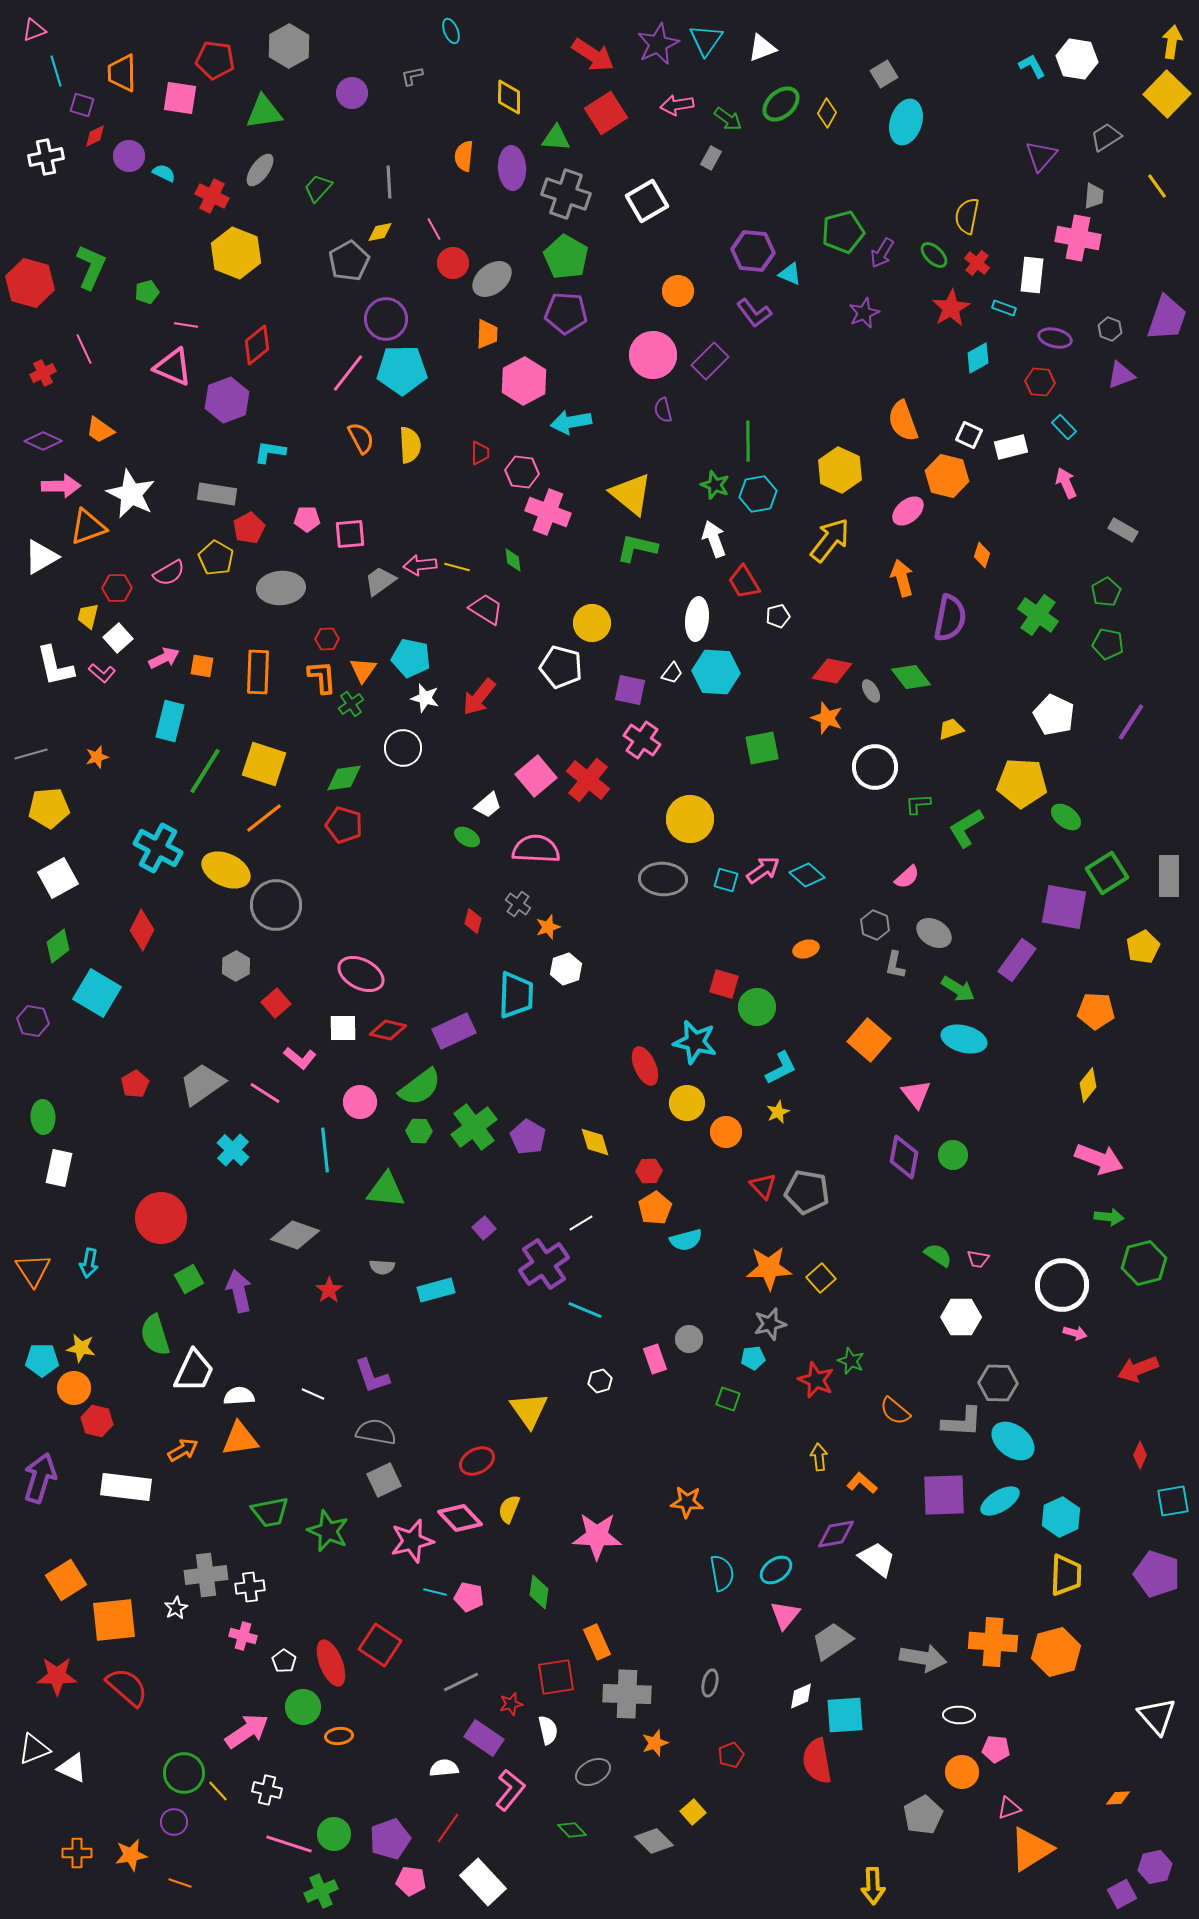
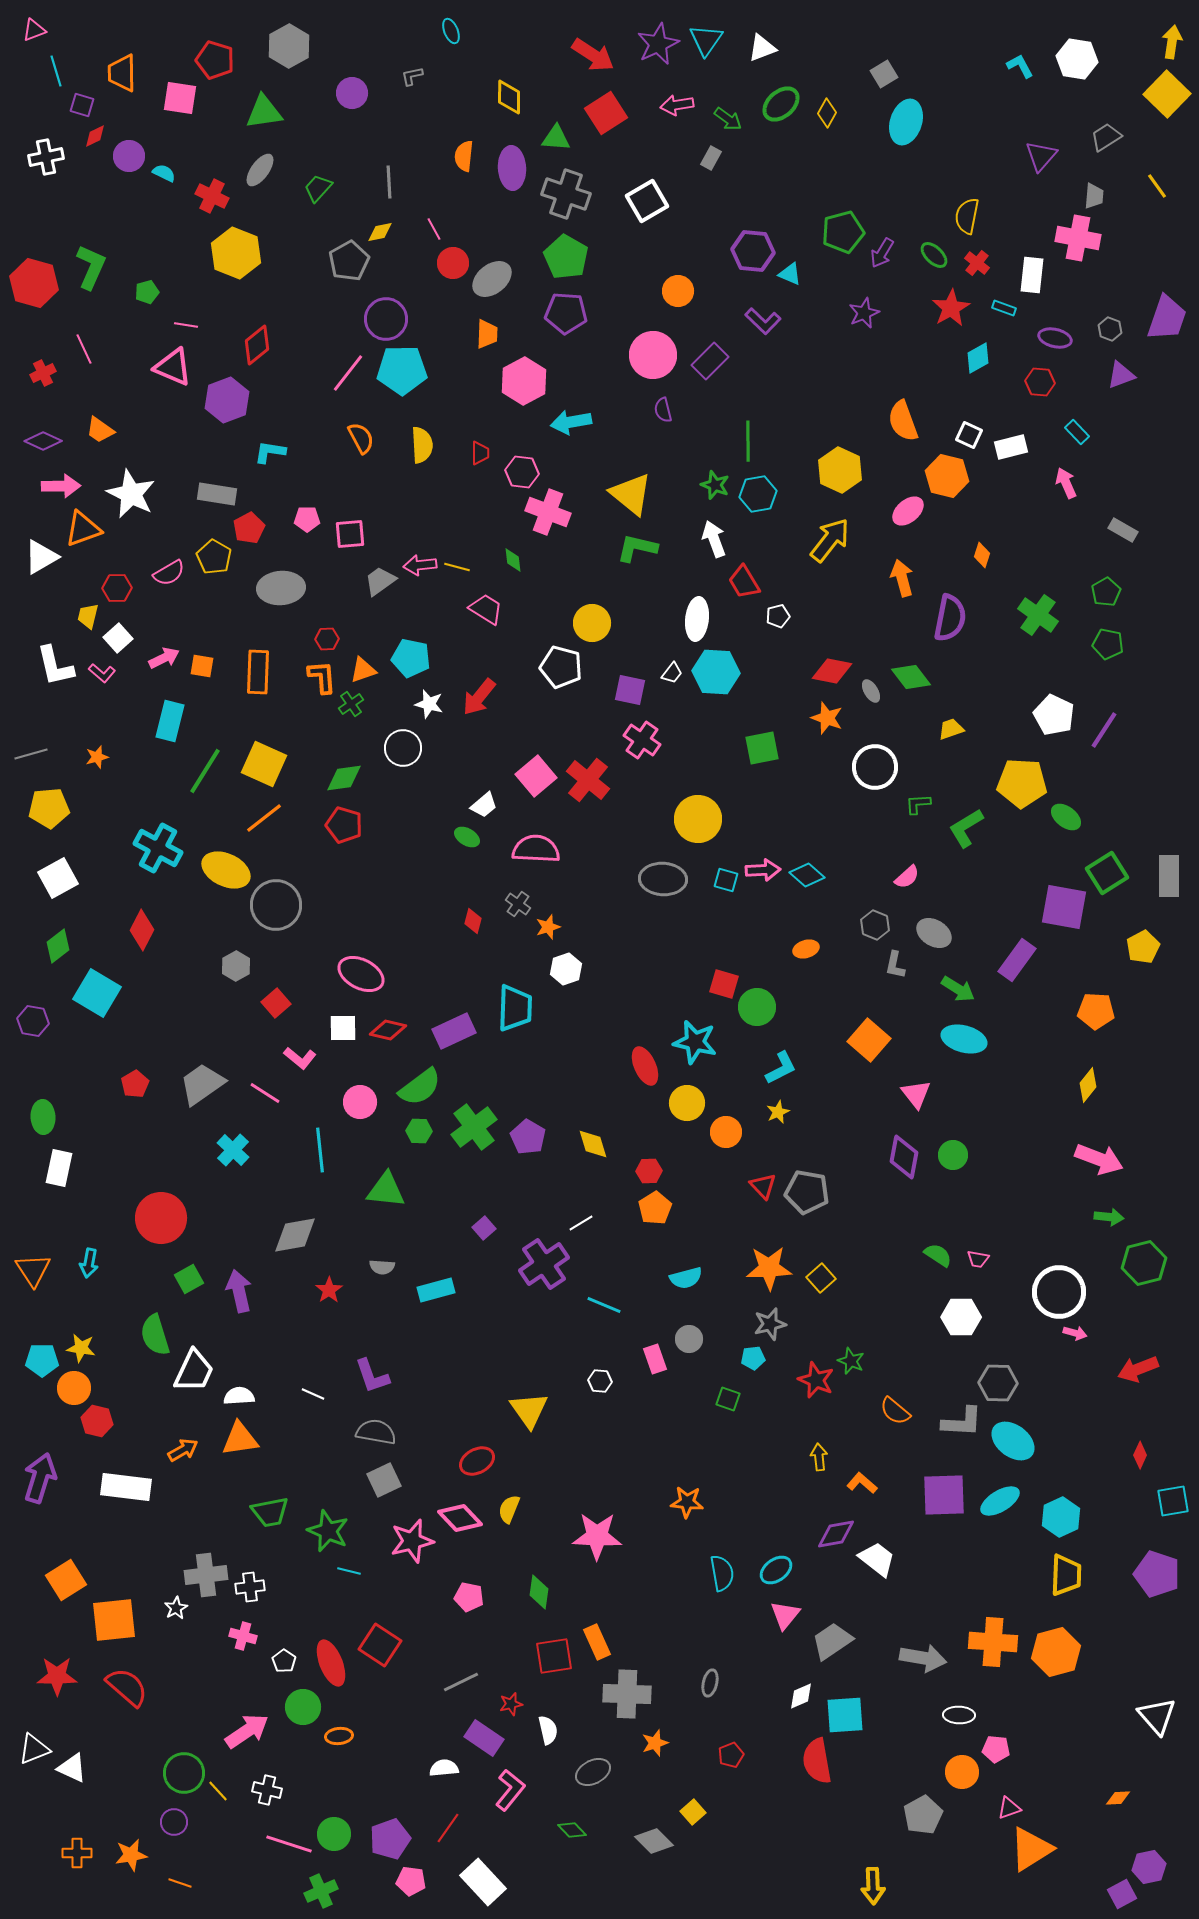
red pentagon at (215, 60): rotated 9 degrees clockwise
cyan L-shape at (1032, 66): moved 12 px left
red hexagon at (30, 283): moved 4 px right
purple L-shape at (754, 313): moved 9 px right, 8 px down; rotated 9 degrees counterclockwise
cyan rectangle at (1064, 427): moved 13 px right, 5 px down
yellow semicircle at (410, 445): moved 12 px right
orange triangle at (88, 527): moved 5 px left, 2 px down
yellow pentagon at (216, 558): moved 2 px left, 1 px up
orange triangle at (363, 670): rotated 36 degrees clockwise
white star at (425, 698): moved 4 px right, 6 px down
purple line at (1131, 722): moved 27 px left, 8 px down
yellow square at (264, 764): rotated 6 degrees clockwise
white trapezoid at (488, 805): moved 4 px left
yellow circle at (690, 819): moved 8 px right
pink arrow at (763, 870): rotated 32 degrees clockwise
cyan trapezoid at (516, 995): moved 1 px left, 13 px down
yellow diamond at (595, 1142): moved 2 px left, 2 px down
cyan line at (325, 1150): moved 5 px left
gray diamond at (295, 1235): rotated 30 degrees counterclockwise
cyan semicircle at (686, 1240): moved 38 px down
white circle at (1062, 1285): moved 3 px left, 7 px down
cyan line at (585, 1310): moved 19 px right, 5 px up
white hexagon at (600, 1381): rotated 20 degrees clockwise
cyan line at (435, 1592): moved 86 px left, 21 px up
red square at (556, 1677): moved 2 px left, 21 px up
purple hexagon at (1155, 1867): moved 6 px left
